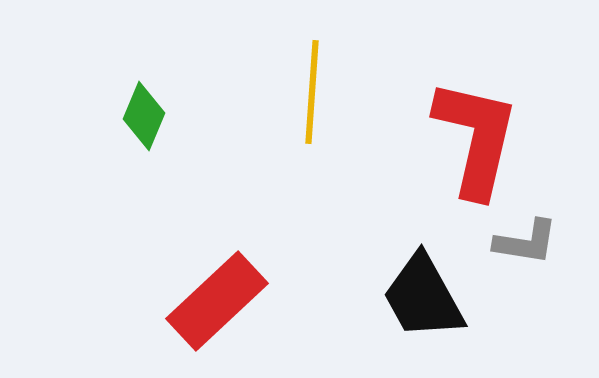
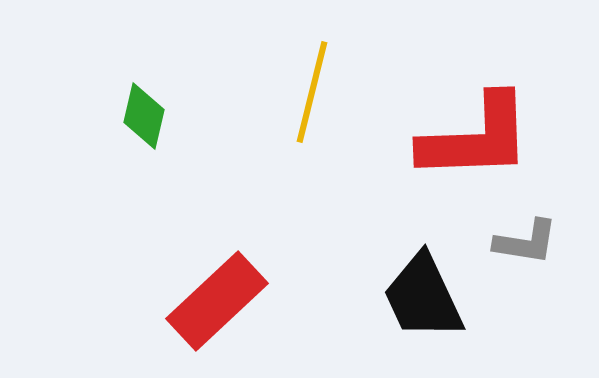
yellow line: rotated 10 degrees clockwise
green diamond: rotated 10 degrees counterclockwise
red L-shape: rotated 75 degrees clockwise
black trapezoid: rotated 4 degrees clockwise
